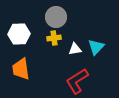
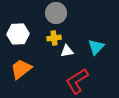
gray circle: moved 4 px up
white hexagon: moved 1 px left
white triangle: moved 8 px left, 2 px down
orange trapezoid: rotated 60 degrees clockwise
